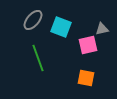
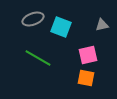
gray ellipse: moved 1 px up; rotated 30 degrees clockwise
gray triangle: moved 4 px up
pink square: moved 10 px down
green line: rotated 40 degrees counterclockwise
